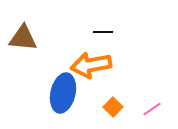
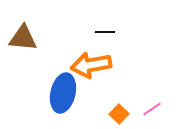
black line: moved 2 px right
orange square: moved 6 px right, 7 px down
